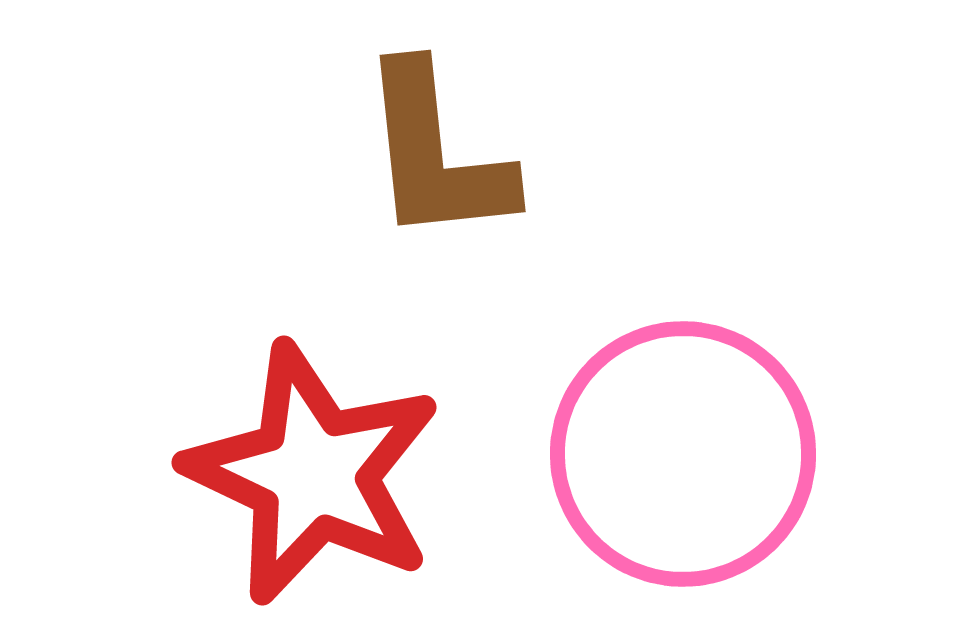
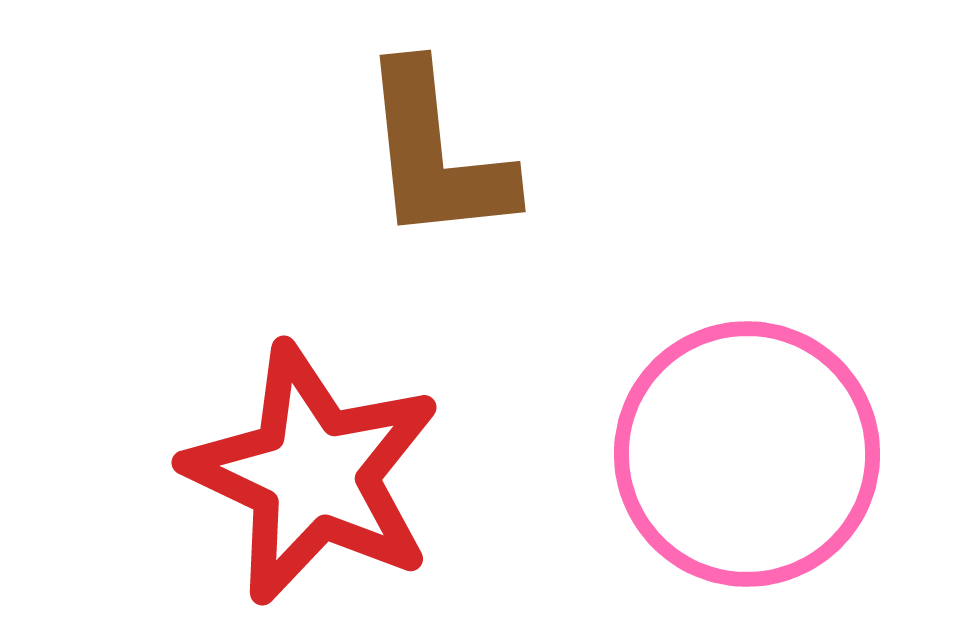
pink circle: moved 64 px right
